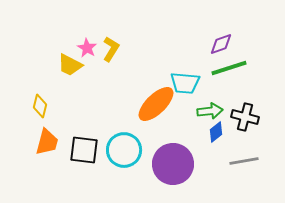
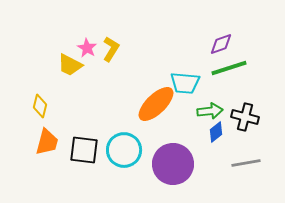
gray line: moved 2 px right, 2 px down
